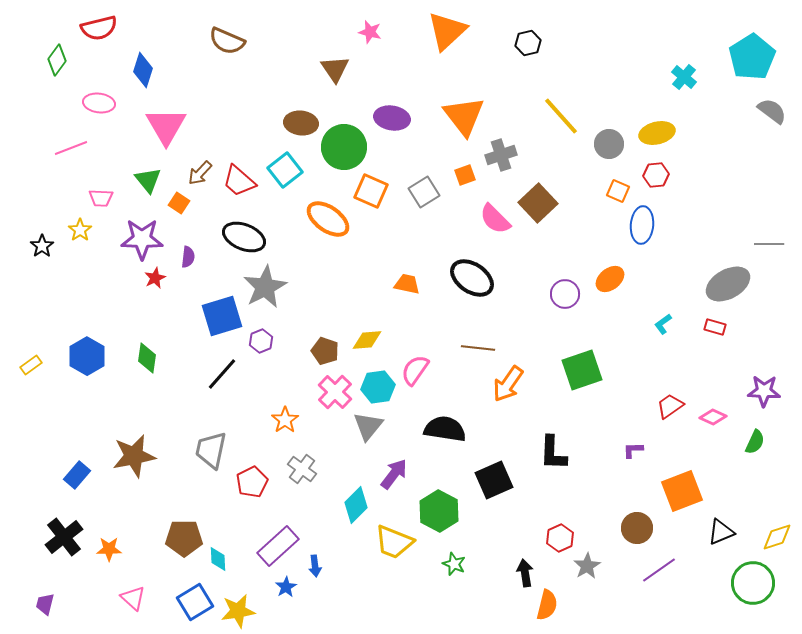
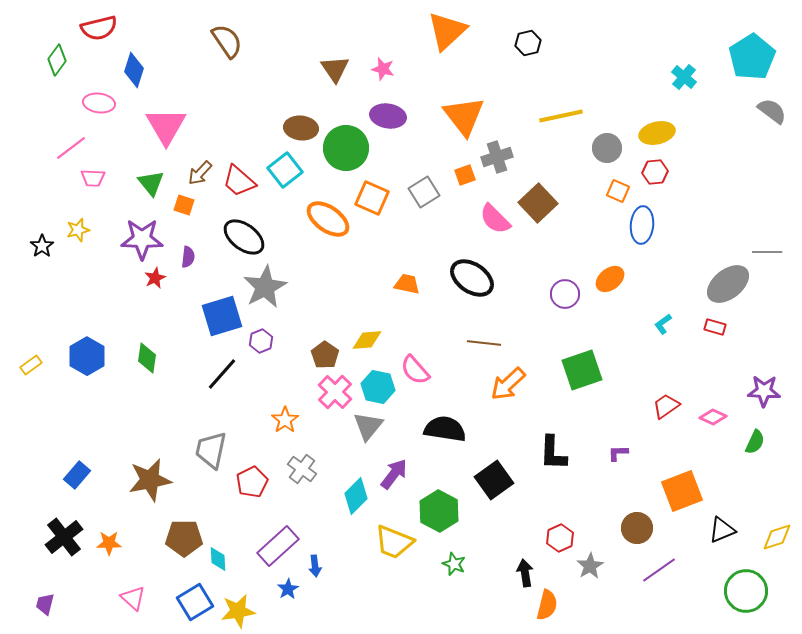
pink star at (370, 32): moved 13 px right, 37 px down
brown semicircle at (227, 41): rotated 147 degrees counterclockwise
blue diamond at (143, 70): moved 9 px left
yellow line at (561, 116): rotated 60 degrees counterclockwise
purple ellipse at (392, 118): moved 4 px left, 2 px up
brown ellipse at (301, 123): moved 5 px down
gray circle at (609, 144): moved 2 px left, 4 px down
green circle at (344, 147): moved 2 px right, 1 px down
pink line at (71, 148): rotated 16 degrees counterclockwise
gray cross at (501, 155): moved 4 px left, 2 px down
red hexagon at (656, 175): moved 1 px left, 3 px up
green triangle at (148, 180): moved 3 px right, 3 px down
orange square at (371, 191): moved 1 px right, 7 px down
pink trapezoid at (101, 198): moved 8 px left, 20 px up
orange square at (179, 203): moved 5 px right, 2 px down; rotated 15 degrees counterclockwise
yellow star at (80, 230): moved 2 px left; rotated 20 degrees clockwise
black ellipse at (244, 237): rotated 15 degrees clockwise
gray line at (769, 244): moved 2 px left, 8 px down
gray ellipse at (728, 284): rotated 9 degrees counterclockwise
brown line at (478, 348): moved 6 px right, 5 px up
brown pentagon at (325, 351): moved 4 px down; rotated 16 degrees clockwise
pink semicircle at (415, 370): rotated 76 degrees counterclockwise
orange arrow at (508, 384): rotated 12 degrees clockwise
cyan hexagon at (378, 387): rotated 20 degrees clockwise
red trapezoid at (670, 406): moved 4 px left
purple L-shape at (633, 450): moved 15 px left, 3 px down
brown star at (134, 456): moved 16 px right, 24 px down
black square at (494, 480): rotated 12 degrees counterclockwise
cyan diamond at (356, 505): moved 9 px up
black triangle at (721, 532): moved 1 px right, 2 px up
orange star at (109, 549): moved 6 px up
gray star at (587, 566): moved 3 px right
green circle at (753, 583): moved 7 px left, 8 px down
blue star at (286, 587): moved 2 px right, 2 px down
